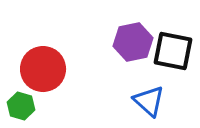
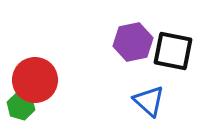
red circle: moved 8 px left, 11 px down
